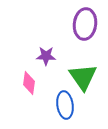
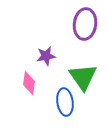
purple star: rotated 12 degrees counterclockwise
blue ellipse: moved 3 px up
